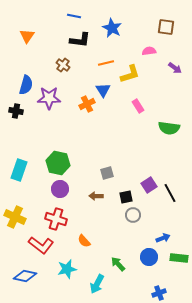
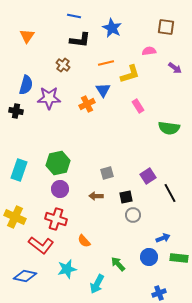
green hexagon: rotated 25 degrees counterclockwise
purple square: moved 1 px left, 9 px up
